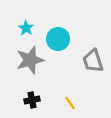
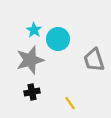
cyan star: moved 8 px right, 2 px down
gray trapezoid: moved 1 px right, 1 px up
black cross: moved 8 px up
